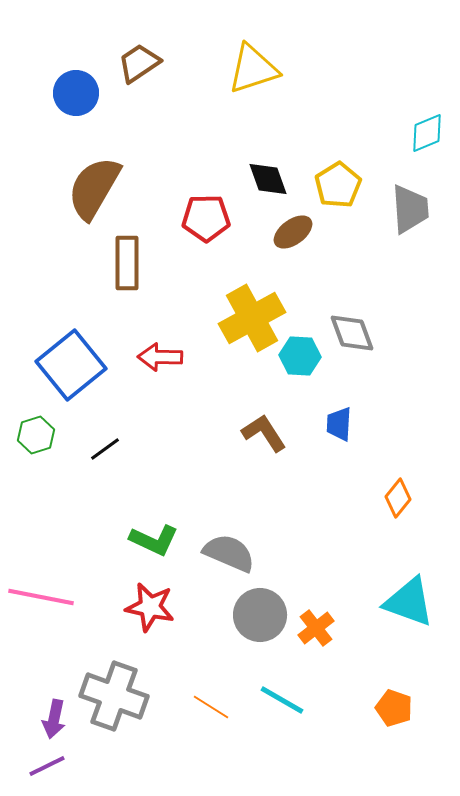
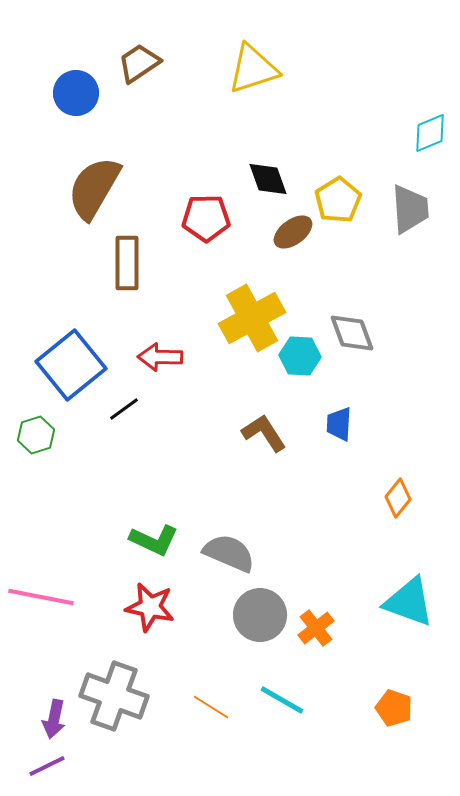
cyan diamond: moved 3 px right
yellow pentagon: moved 15 px down
black line: moved 19 px right, 40 px up
